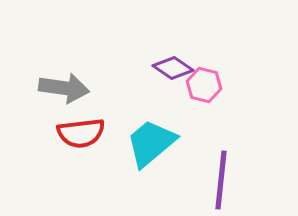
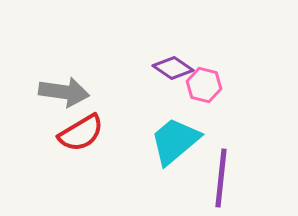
gray arrow: moved 4 px down
red semicircle: rotated 24 degrees counterclockwise
cyan trapezoid: moved 24 px right, 2 px up
purple line: moved 2 px up
